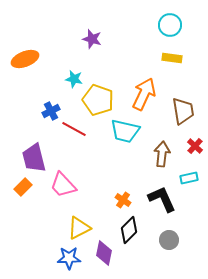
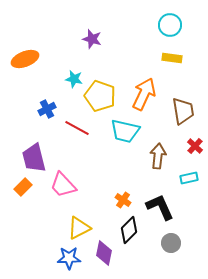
yellow pentagon: moved 2 px right, 4 px up
blue cross: moved 4 px left, 2 px up
red line: moved 3 px right, 1 px up
brown arrow: moved 4 px left, 2 px down
black L-shape: moved 2 px left, 8 px down
gray circle: moved 2 px right, 3 px down
